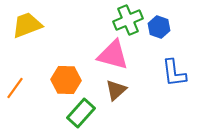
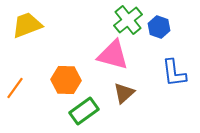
green cross: rotated 16 degrees counterclockwise
brown triangle: moved 8 px right, 3 px down
green rectangle: moved 3 px right, 2 px up; rotated 12 degrees clockwise
